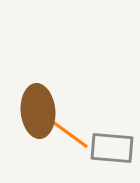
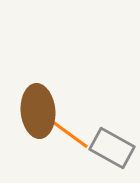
gray rectangle: rotated 24 degrees clockwise
